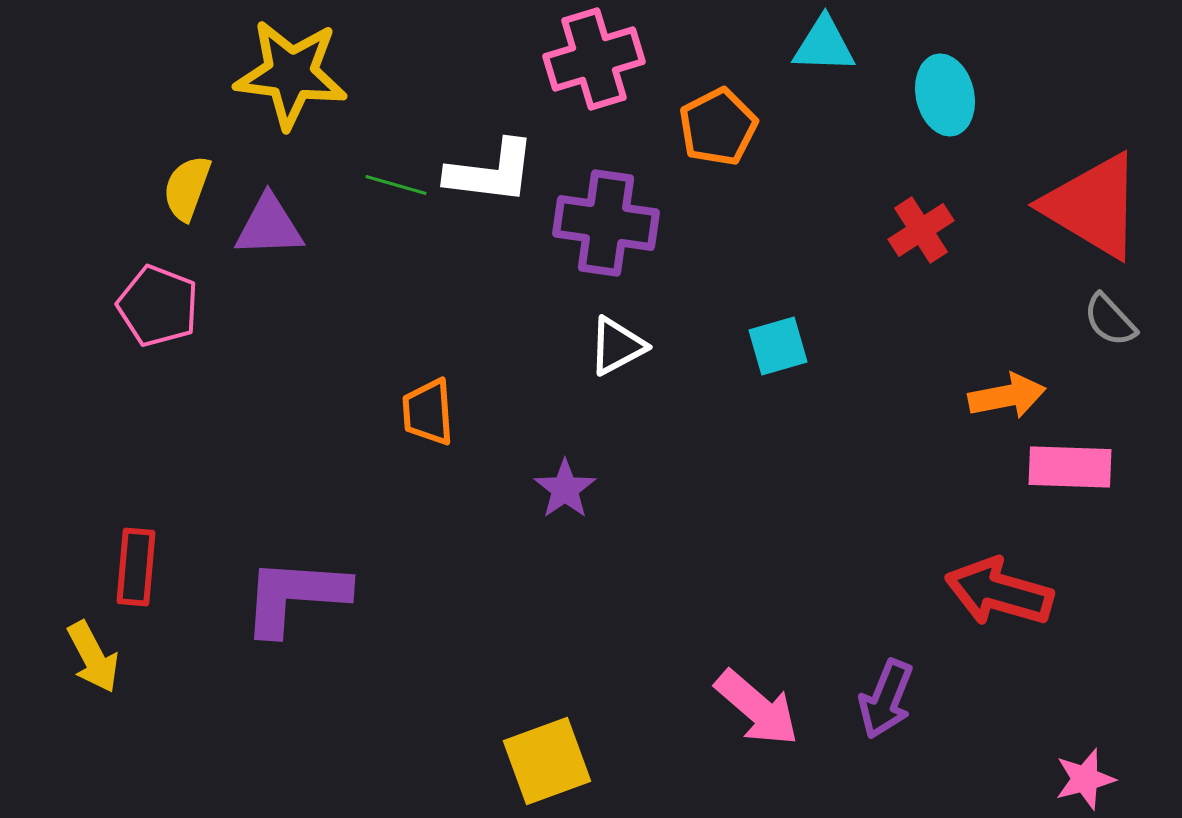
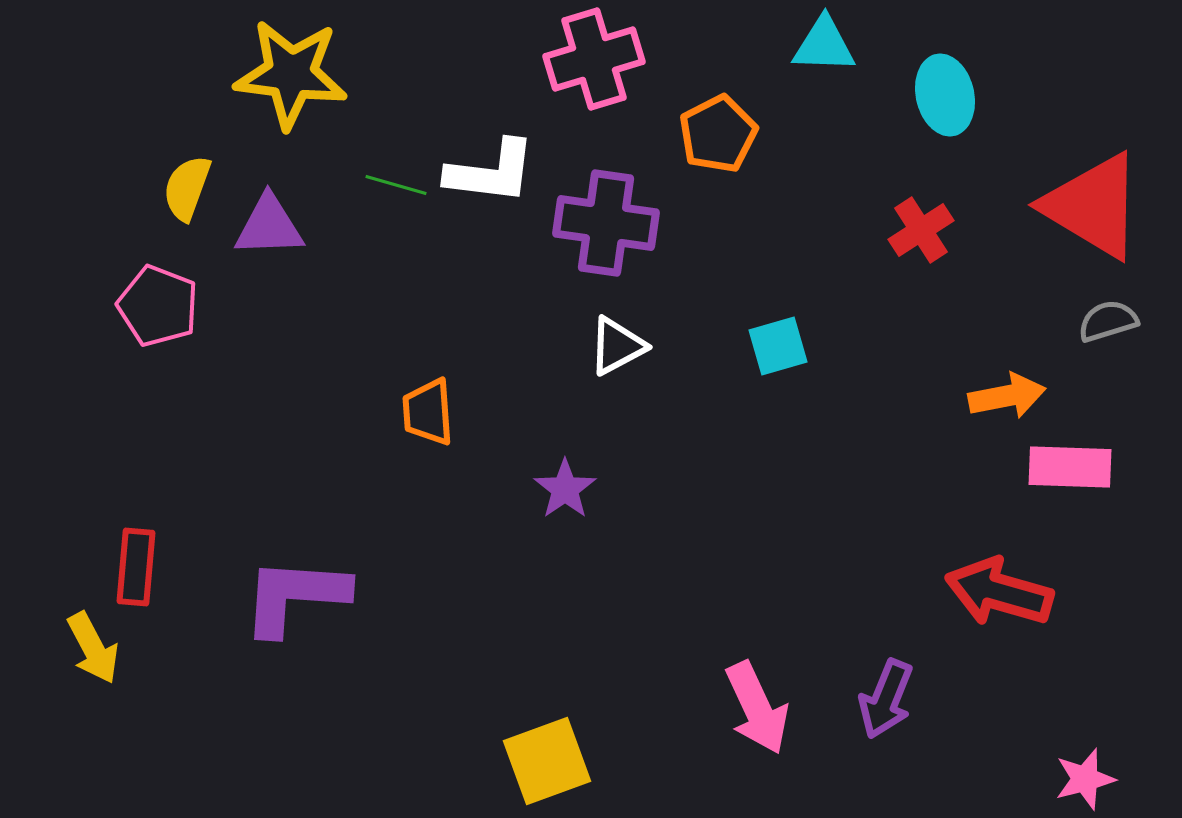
orange pentagon: moved 7 px down
gray semicircle: moved 2 px left, 1 px down; rotated 116 degrees clockwise
yellow arrow: moved 9 px up
pink arrow: rotated 24 degrees clockwise
